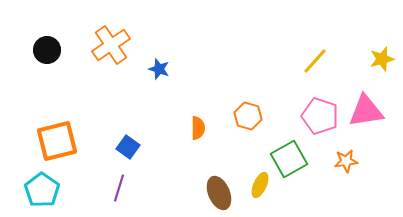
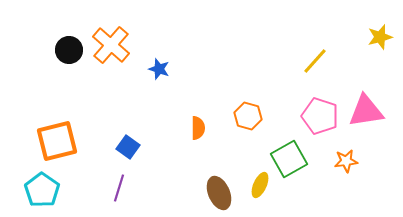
orange cross: rotated 15 degrees counterclockwise
black circle: moved 22 px right
yellow star: moved 2 px left, 22 px up
